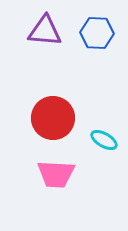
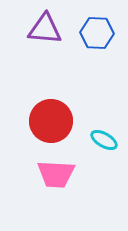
purple triangle: moved 2 px up
red circle: moved 2 px left, 3 px down
